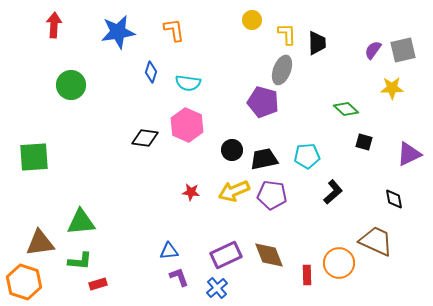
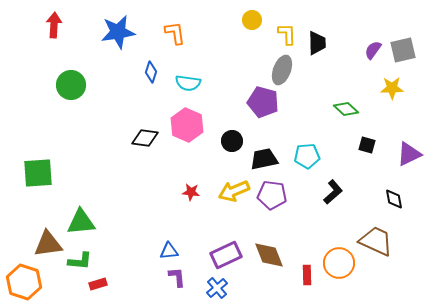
orange L-shape at (174, 30): moved 1 px right, 3 px down
black square at (364, 142): moved 3 px right, 3 px down
black circle at (232, 150): moved 9 px up
green square at (34, 157): moved 4 px right, 16 px down
brown triangle at (40, 243): moved 8 px right, 1 px down
purple L-shape at (179, 277): moved 2 px left; rotated 15 degrees clockwise
